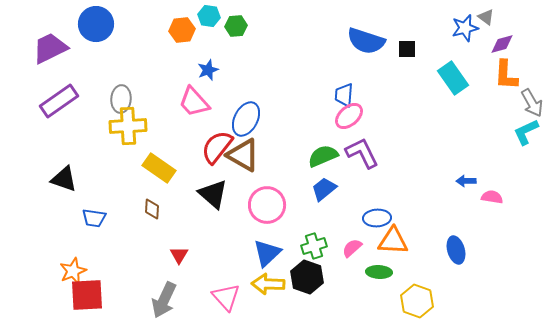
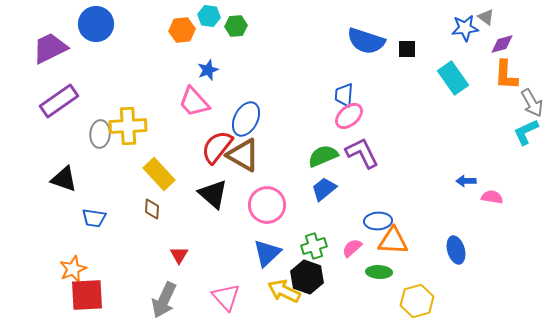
blue star at (465, 28): rotated 8 degrees clockwise
gray ellipse at (121, 99): moved 21 px left, 35 px down
yellow rectangle at (159, 168): moved 6 px down; rotated 12 degrees clockwise
blue ellipse at (377, 218): moved 1 px right, 3 px down
orange star at (73, 271): moved 2 px up
yellow arrow at (268, 284): moved 16 px right, 7 px down; rotated 24 degrees clockwise
yellow hexagon at (417, 301): rotated 24 degrees clockwise
